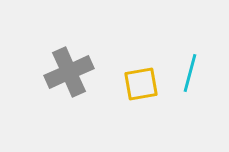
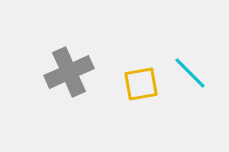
cyan line: rotated 60 degrees counterclockwise
